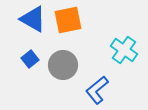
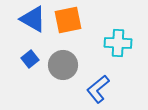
cyan cross: moved 6 px left, 7 px up; rotated 32 degrees counterclockwise
blue L-shape: moved 1 px right, 1 px up
